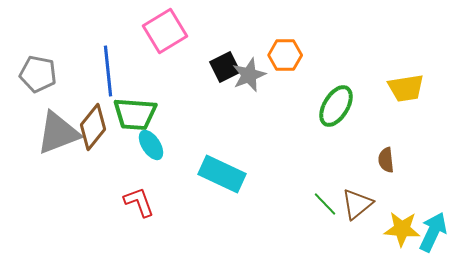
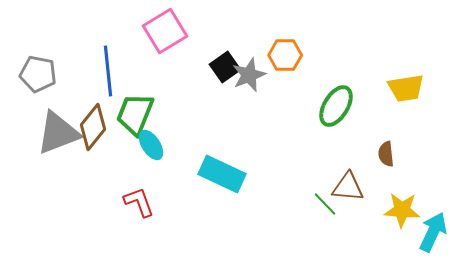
black square: rotated 8 degrees counterclockwise
green trapezoid: rotated 108 degrees clockwise
brown semicircle: moved 6 px up
brown triangle: moved 9 px left, 17 px up; rotated 44 degrees clockwise
yellow star: moved 19 px up
